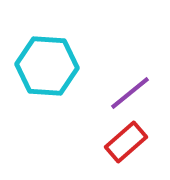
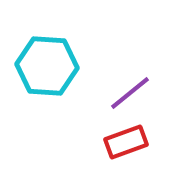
red rectangle: rotated 21 degrees clockwise
